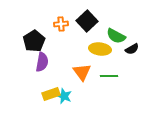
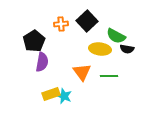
black semicircle: moved 5 px left; rotated 40 degrees clockwise
